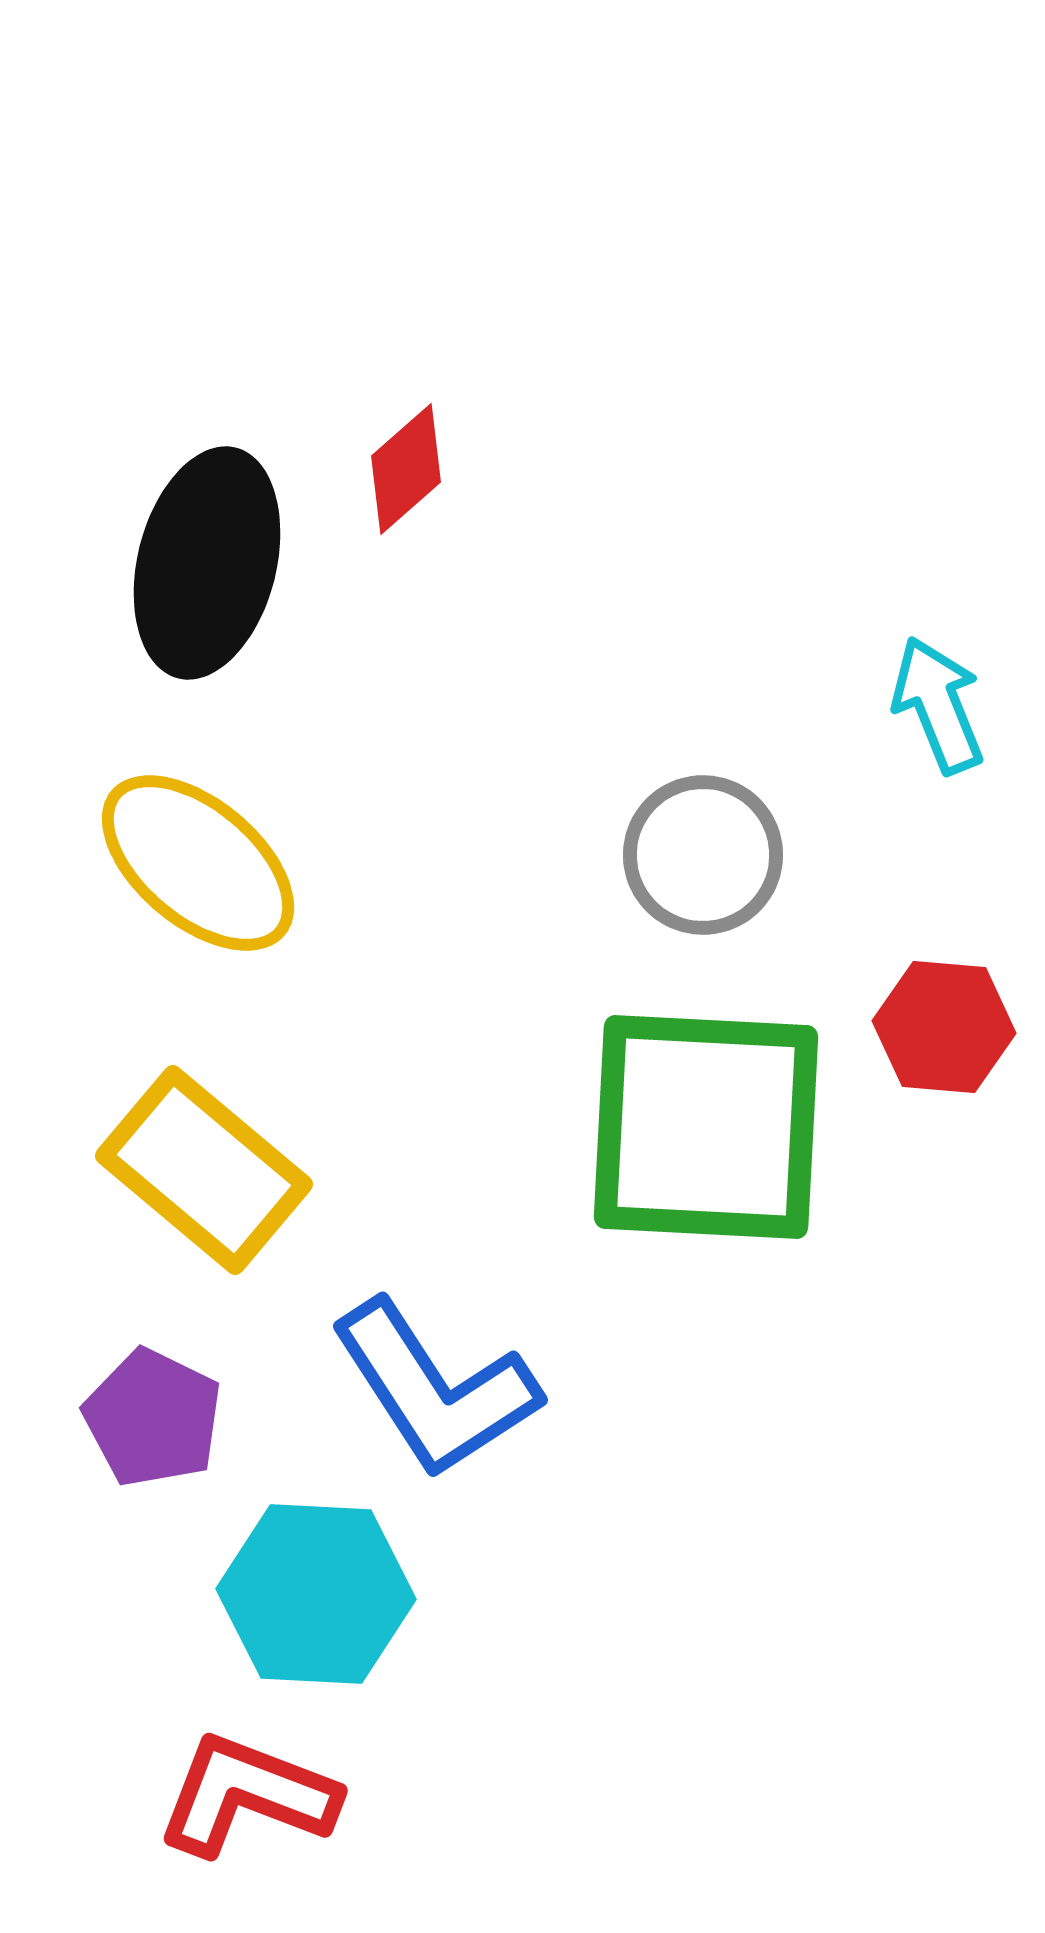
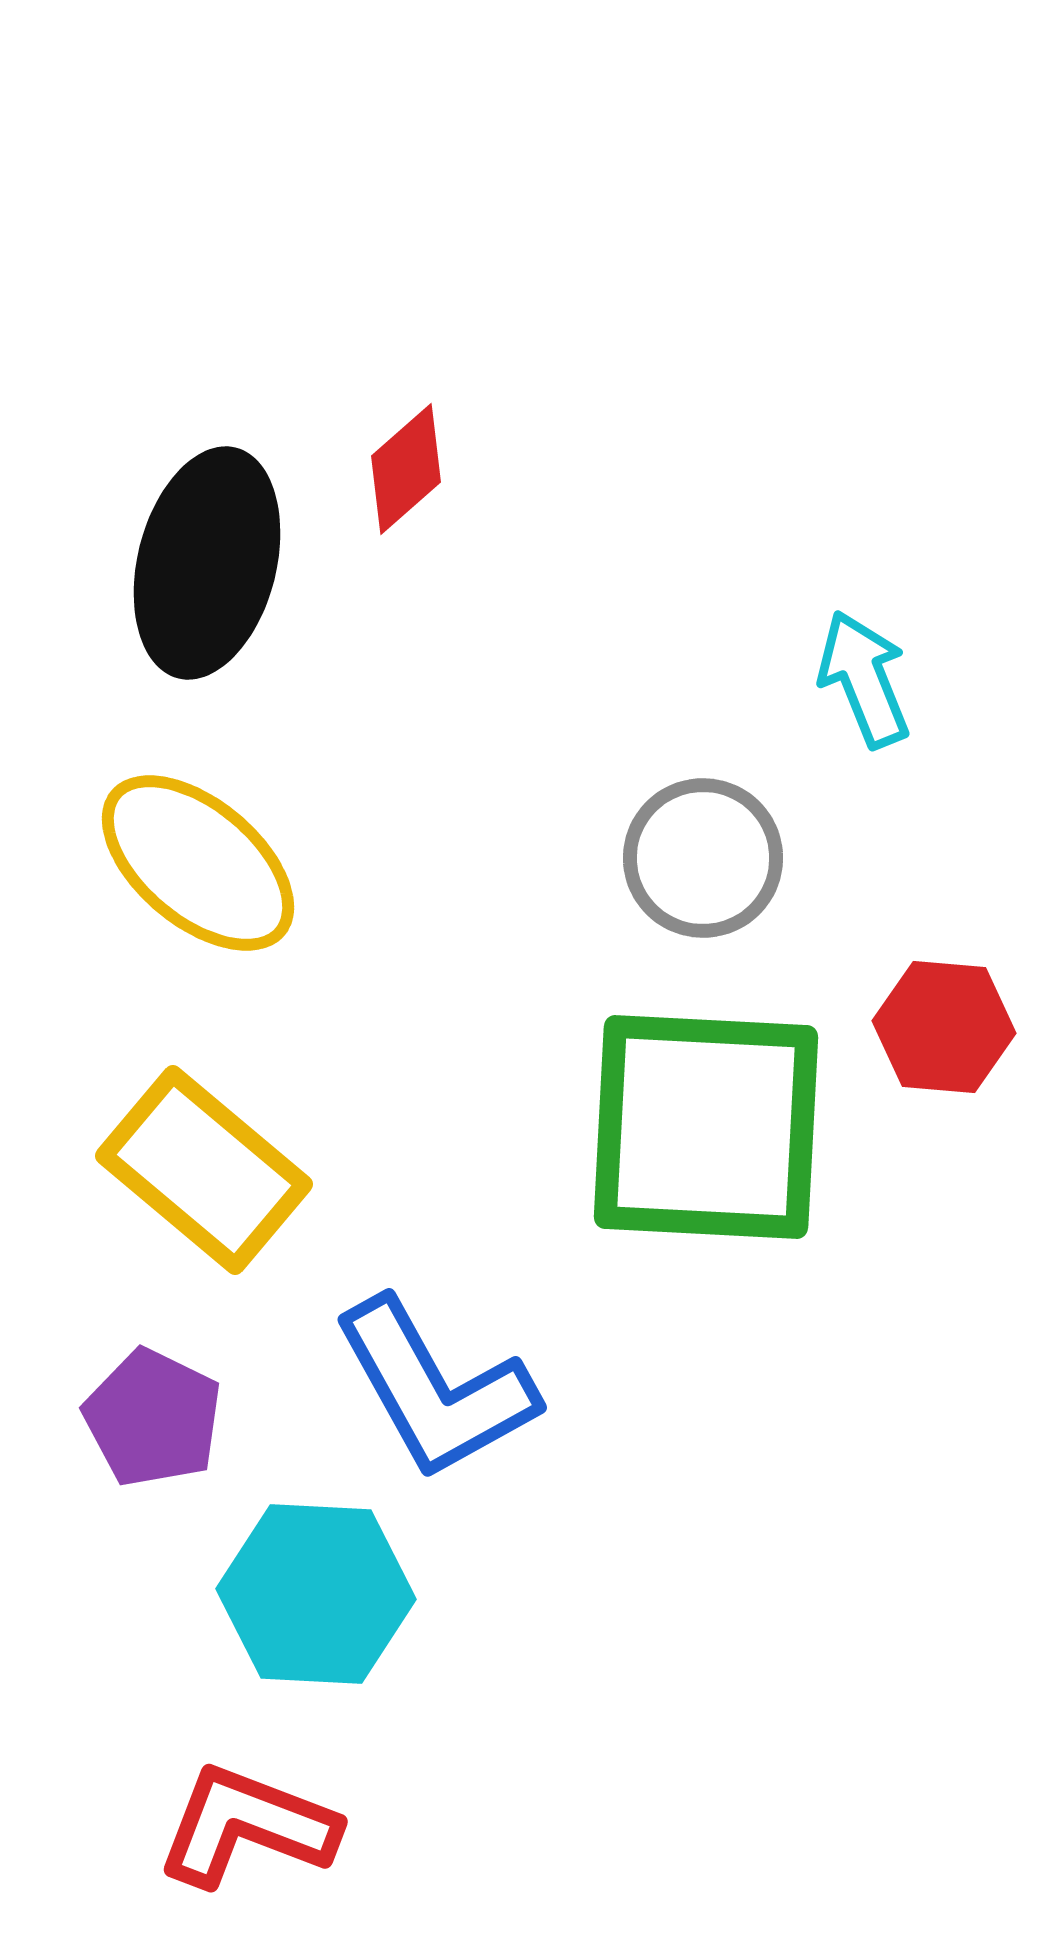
cyan arrow: moved 74 px left, 26 px up
gray circle: moved 3 px down
blue L-shape: rotated 4 degrees clockwise
red L-shape: moved 31 px down
